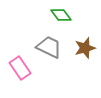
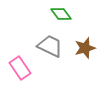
green diamond: moved 1 px up
gray trapezoid: moved 1 px right, 1 px up
